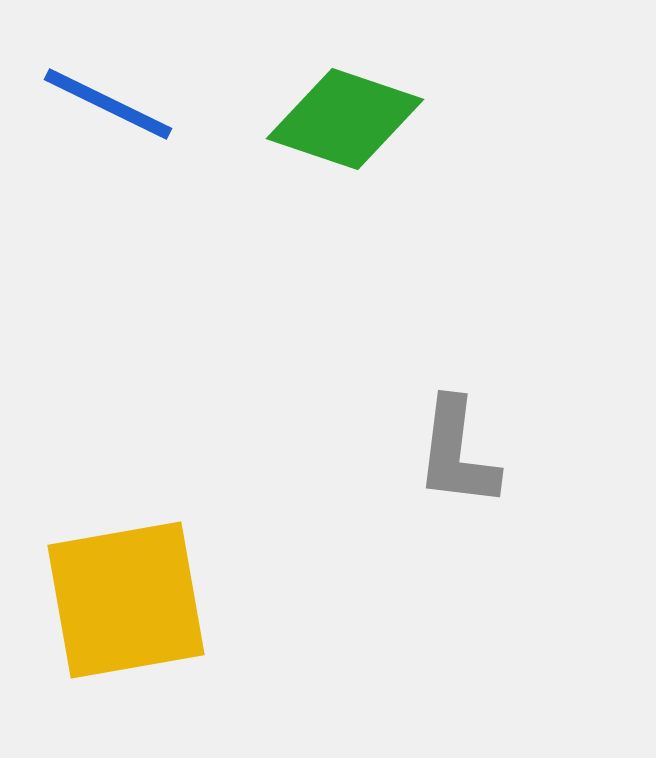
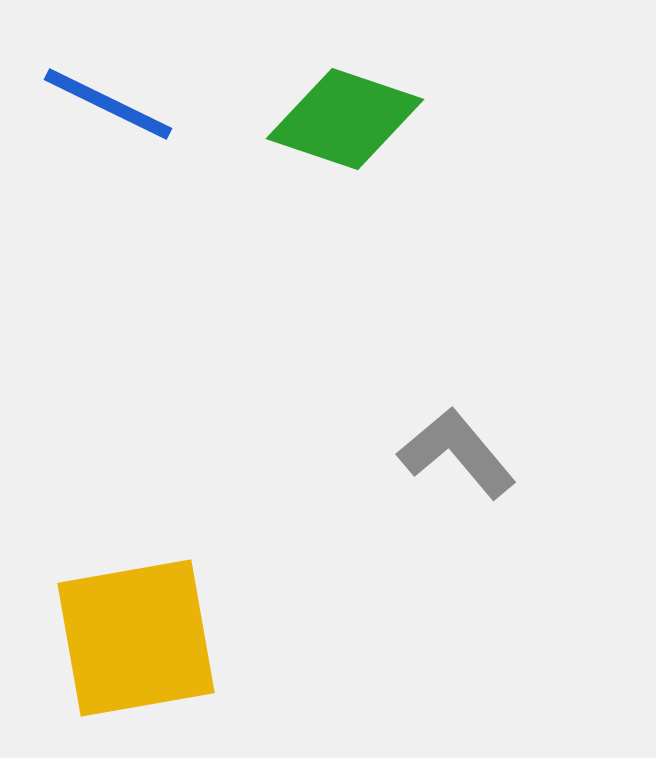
gray L-shape: rotated 133 degrees clockwise
yellow square: moved 10 px right, 38 px down
